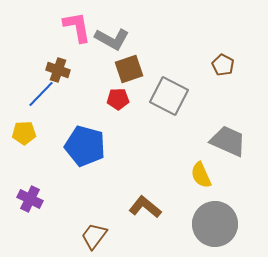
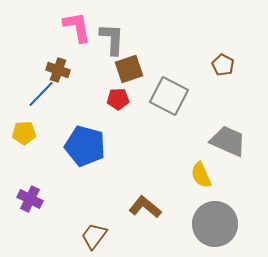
gray L-shape: rotated 116 degrees counterclockwise
